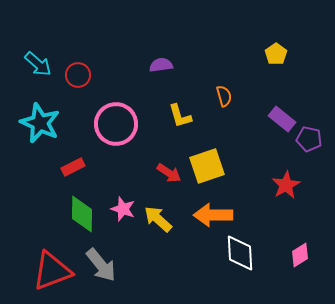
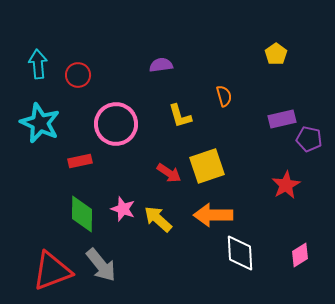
cyan arrow: rotated 136 degrees counterclockwise
purple rectangle: rotated 52 degrees counterclockwise
red rectangle: moved 7 px right, 6 px up; rotated 15 degrees clockwise
